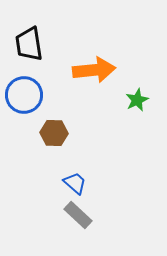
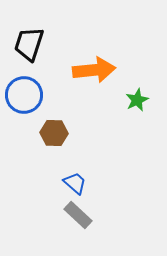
black trapezoid: rotated 27 degrees clockwise
